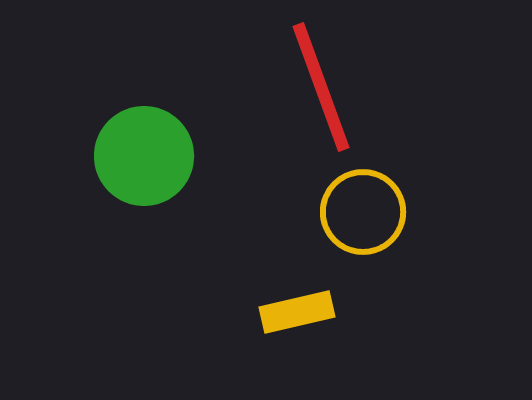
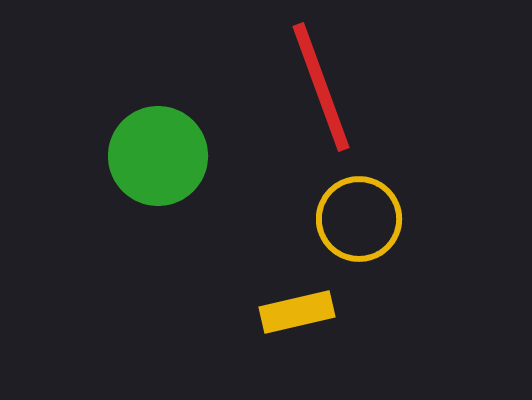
green circle: moved 14 px right
yellow circle: moved 4 px left, 7 px down
